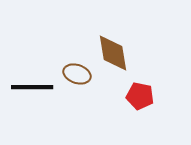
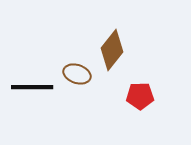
brown diamond: moved 1 px left, 3 px up; rotated 48 degrees clockwise
red pentagon: rotated 12 degrees counterclockwise
